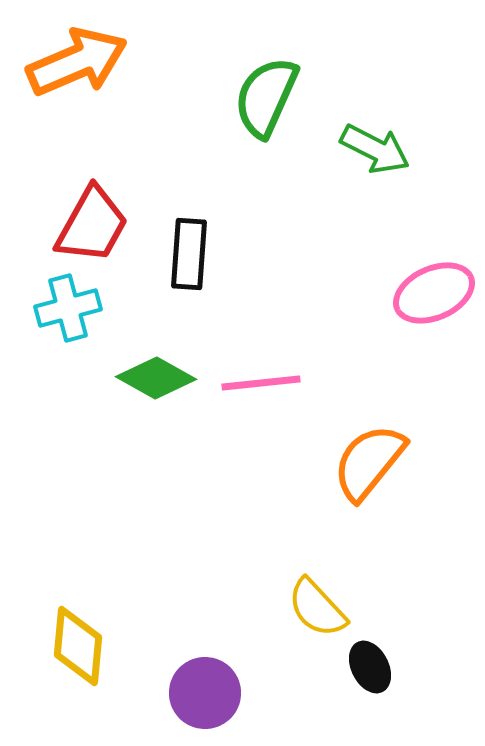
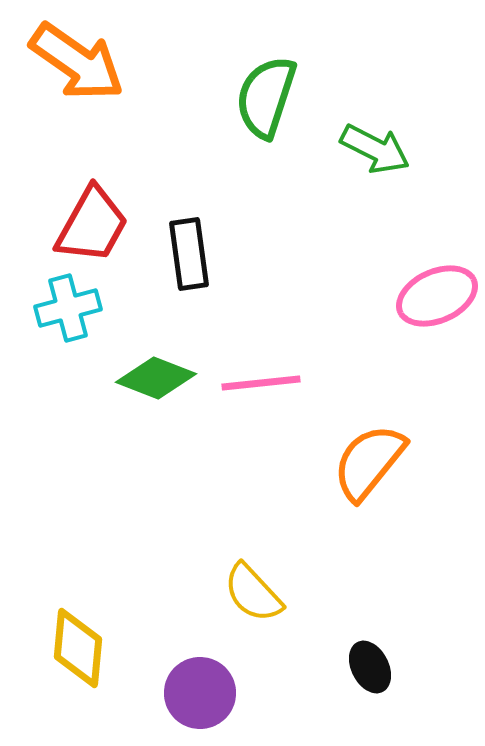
orange arrow: rotated 58 degrees clockwise
green semicircle: rotated 6 degrees counterclockwise
black rectangle: rotated 12 degrees counterclockwise
pink ellipse: moved 3 px right, 3 px down
green diamond: rotated 8 degrees counterclockwise
yellow semicircle: moved 64 px left, 15 px up
yellow diamond: moved 2 px down
purple circle: moved 5 px left
